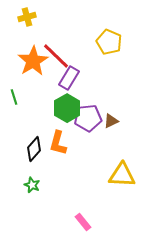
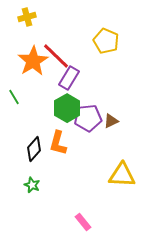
yellow pentagon: moved 3 px left, 1 px up
green line: rotated 14 degrees counterclockwise
